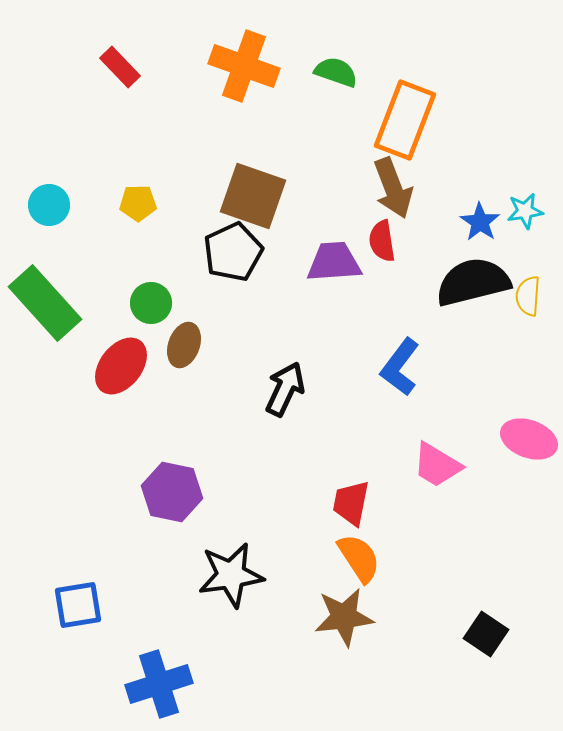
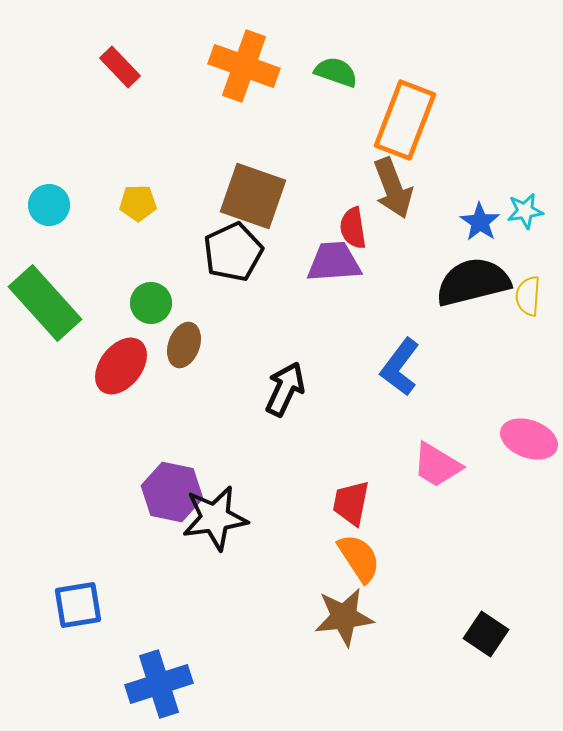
red semicircle: moved 29 px left, 13 px up
black star: moved 16 px left, 57 px up
